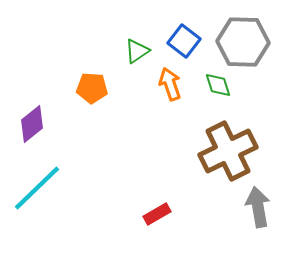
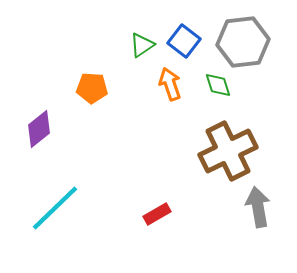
gray hexagon: rotated 9 degrees counterclockwise
green triangle: moved 5 px right, 6 px up
purple diamond: moved 7 px right, 5 px down
cyan line: moved 18 px right, 20 px down
